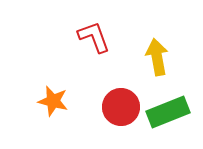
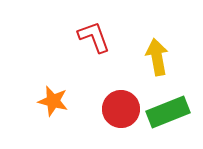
red circle: moved 2 px down
